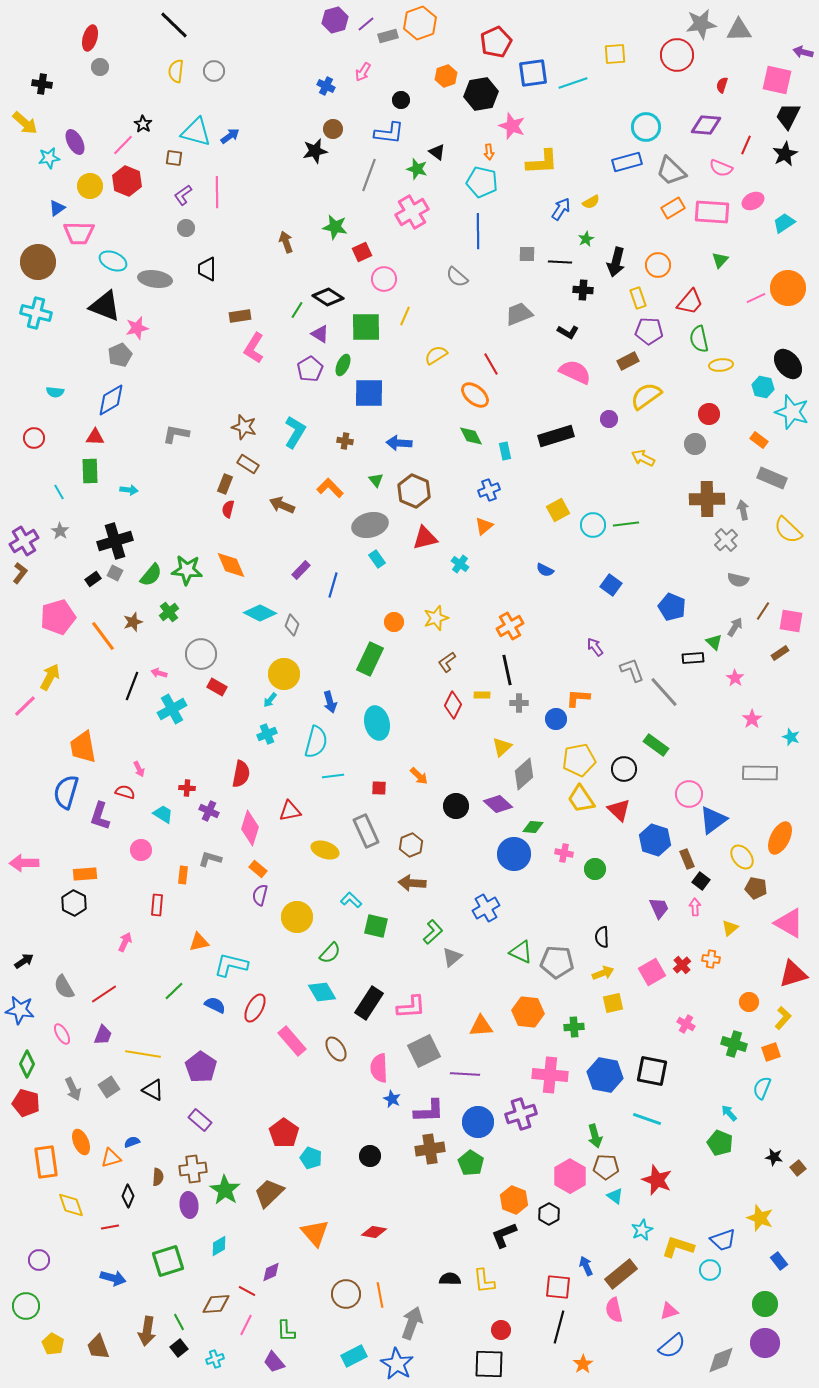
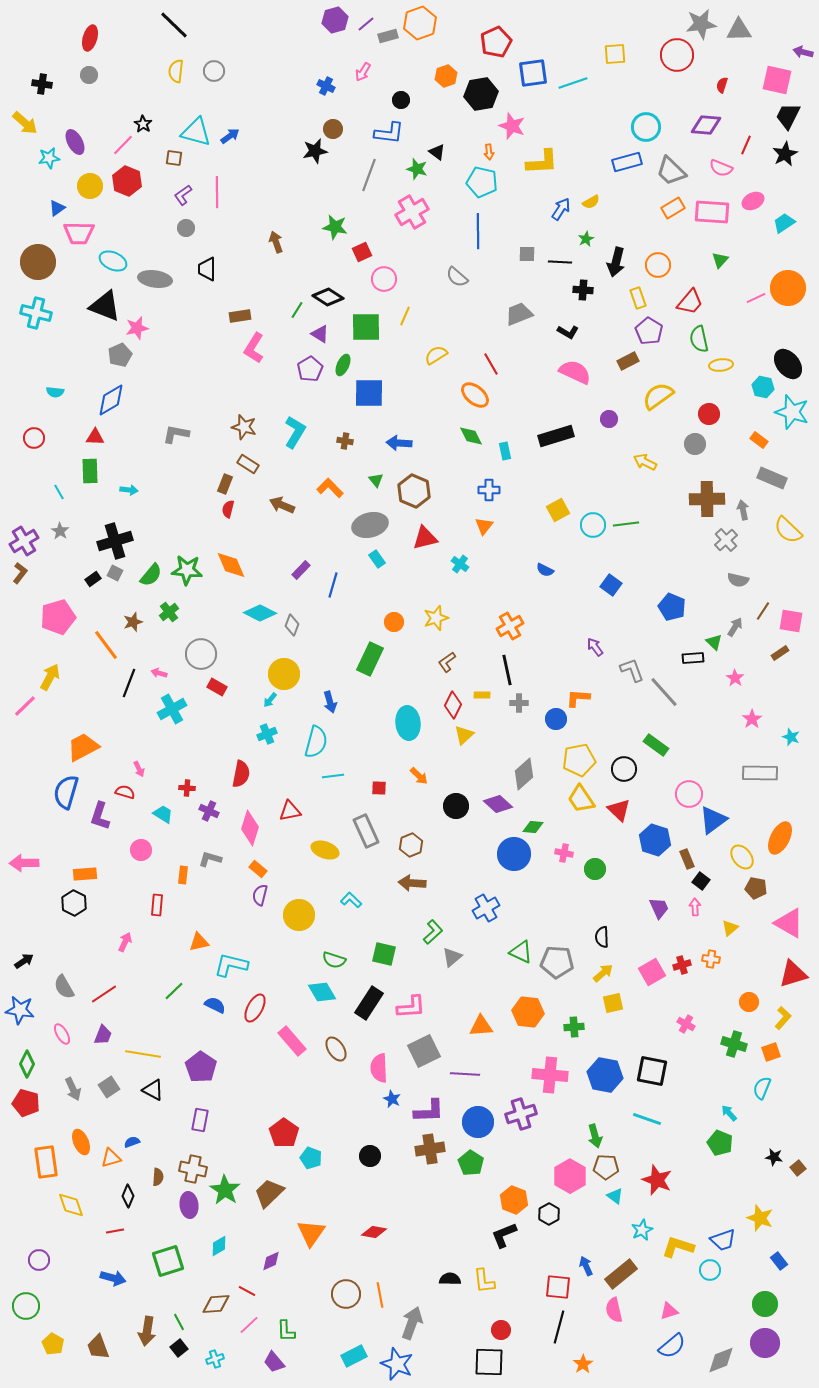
gray circle at (100, 67): moved 11 px left, 8 px down
brown arrow at (286, 242): moved 10 px left
purple pentagon at (649, 331): rotated 28 degrees clockwise
yellow semicircle at (646, 396): moved 12 px right
yellow arrow at (643, 458): moved 2 px right, 4 px down
blue cross at (489, 490): rotated 20 degrees clockwise
orange triangle at (484, 526): rotated 12 degrees counterclockwise
orange line at (103, 636): moved 3 px right, 9 px down
black line at (132, 686): moved 3 px left, 3 px up
cyan ellipse at (377, 723): moved 31 px right; rotated 8 degrees clockwise
orange trapezoid at (83, 747): rotated 72 degrees clockwise
yellow triangle at (502, 747): moved 38 px left, 12 px up
yellow circle at (297, 917): moved 2 px right, 2 px up
green square at (376, 926): moved 8 px right, 28 px down
green semicircle at (330, 953): moved 4 px right, 7 px down; rotated 65 degrees clockwise
red cross at (682, 965): rotated 24 degrees clockwise
yellow arrow at (603, 973): rotated 20 degrees counterclockwise
purple rectangle at (200, 1120): rotated 60 degrees clockwise
brown cross at (193, 1169): rotated 20 degrees clockwise
red line at (110, 1227): moved 5 px right, 4 px down
orange triangle at (315, 1233): moved 4 px left; rotated 16 degrees clockwise
purple diamond at (271, 1272): moved 11 px up
pink line at (246, 1325): moved 3 px right; rotated 20 degrees clockwise
blue star at (397, 1364): rotated 8 degrees counterclockwise
black square at (489, 1364): moved 2 px up
